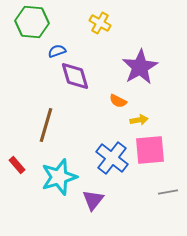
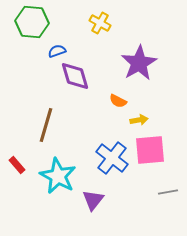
purple star: moved 1 px left, 4 px up
cyan star: moved 1 px left, 1 px up; rotated 27 degrees counterclockwise
